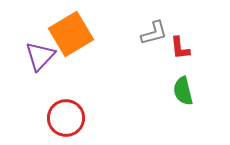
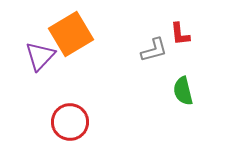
gray L-shape: moved 17 px down
red L-shape: moved 14 px up
red circle: moved 4 px right, 4 px down
